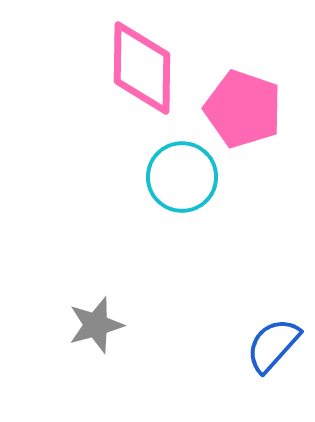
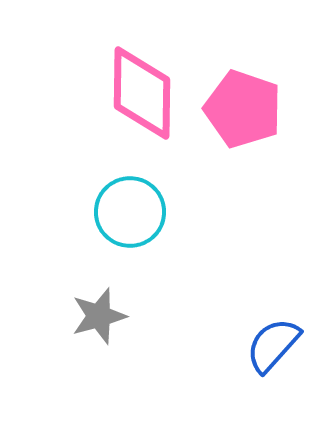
pink diamond: moved 25 px down
cyan circle: moved 52 px left, 35 px down
gray star: moved 3 px right, 9 px up
